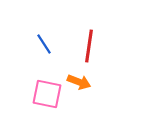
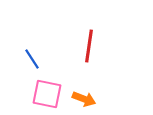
blue line: moved 12 px left, 15 px down
orange arrow: moved 5 px right, 17 px down
